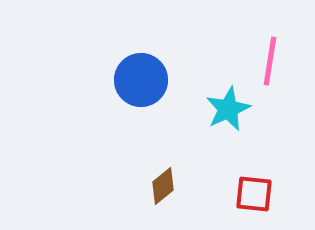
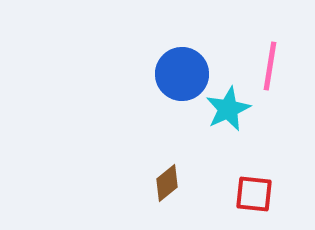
pink line: moved 5 px down
blue circle: moved 41 px right, 6 px up
brown diamond: moved 4 px right, 3 px up
